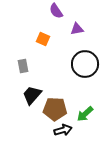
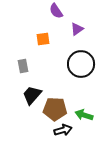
purple triangle: rotated 24 degrees counterclockwise
orange square: rotated 32 degrees counterclockwise
black circle: moved 4 px left
green arrow: moved 1 px left, 1 px down; rotated 60 degrees clockwise
